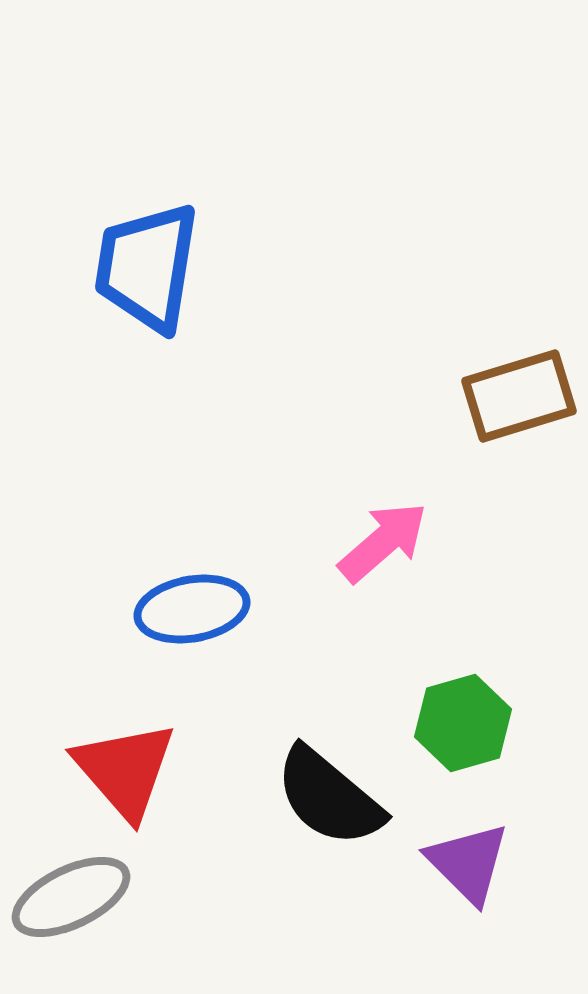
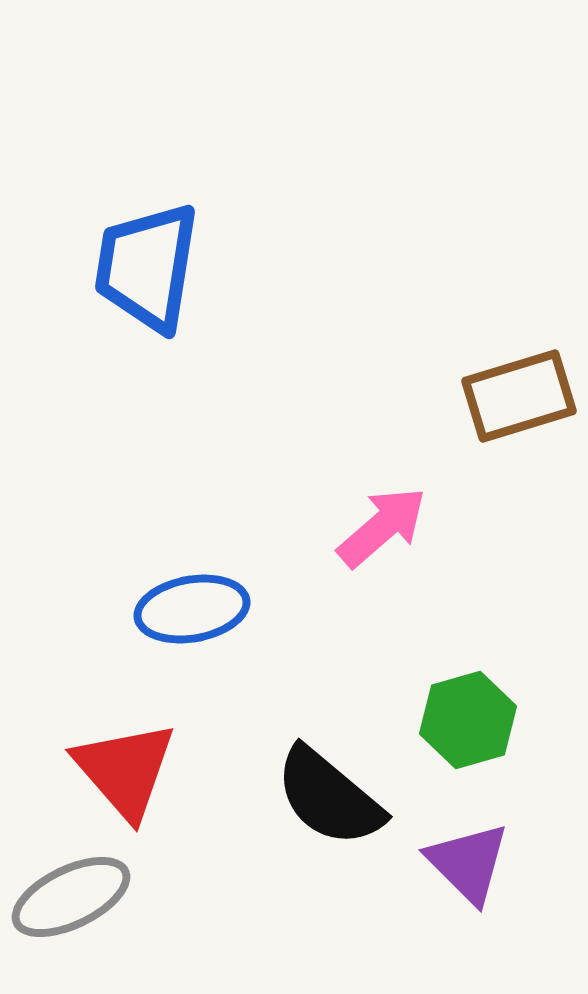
pink arrow: moved 1 px left, 15 px up
green hexagon: moved 5 px right, 3 px up
